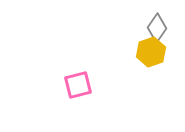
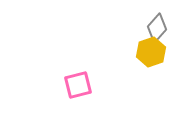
gray diamond: rotated 8 degrees clockwise
